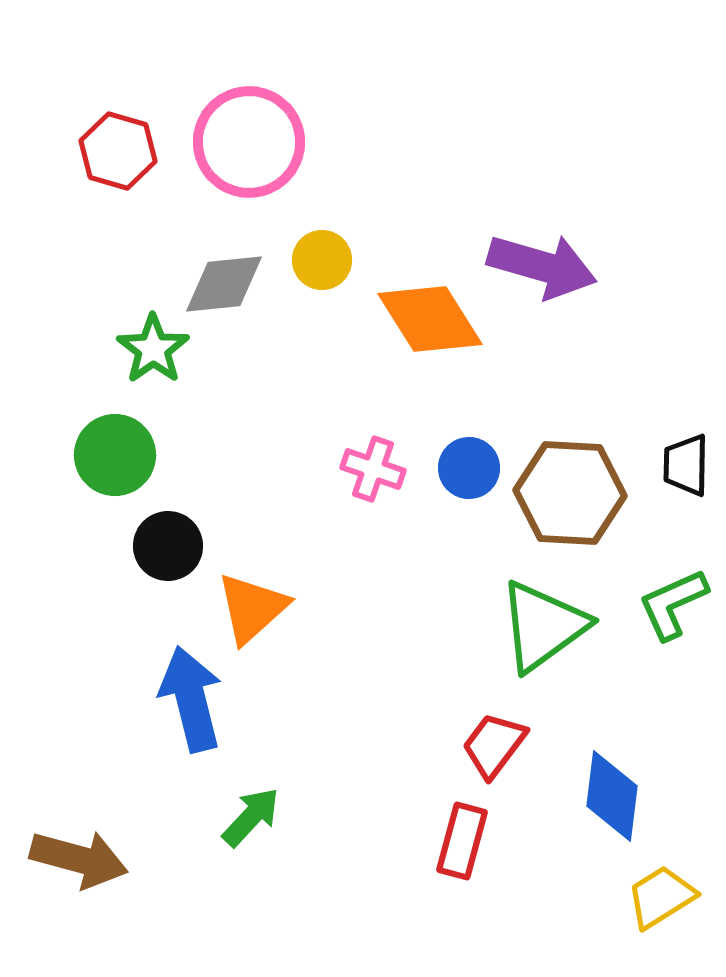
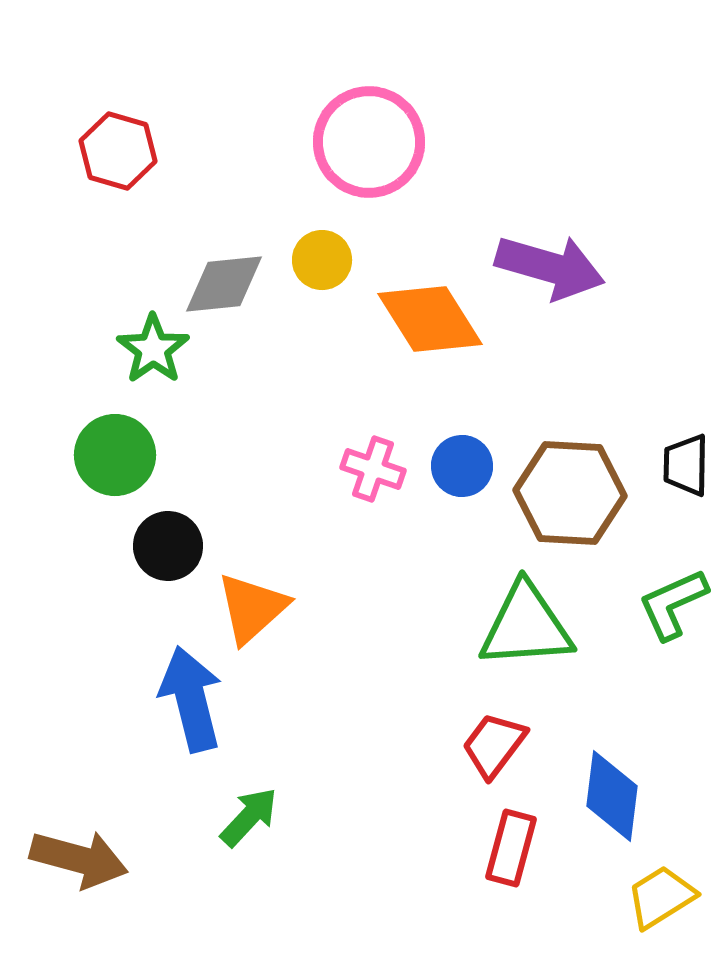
pink circle: moved 120 px right
purple arrow: moved 8 px right, 1 px down
blue circle: moved 7 px left, 2 px up
green triangle: moved 17 px left; rotated 32 degrees clockwise
green arrow: moved 2 px left
red rectangle: moved 49 px right, 7 px down
